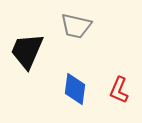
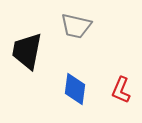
black trapezoid: rotated 12 degrees counterclockwise
red L-shape: moved 2 px right
